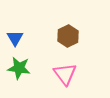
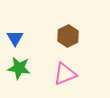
pink triangle: rotated 45 degrees clockwise
